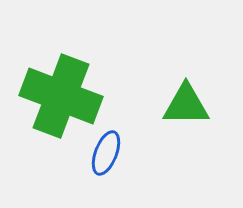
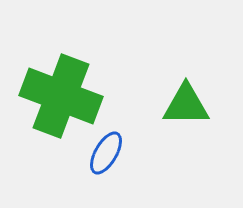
blue ellipse: rotated 9 degrees clockwise
